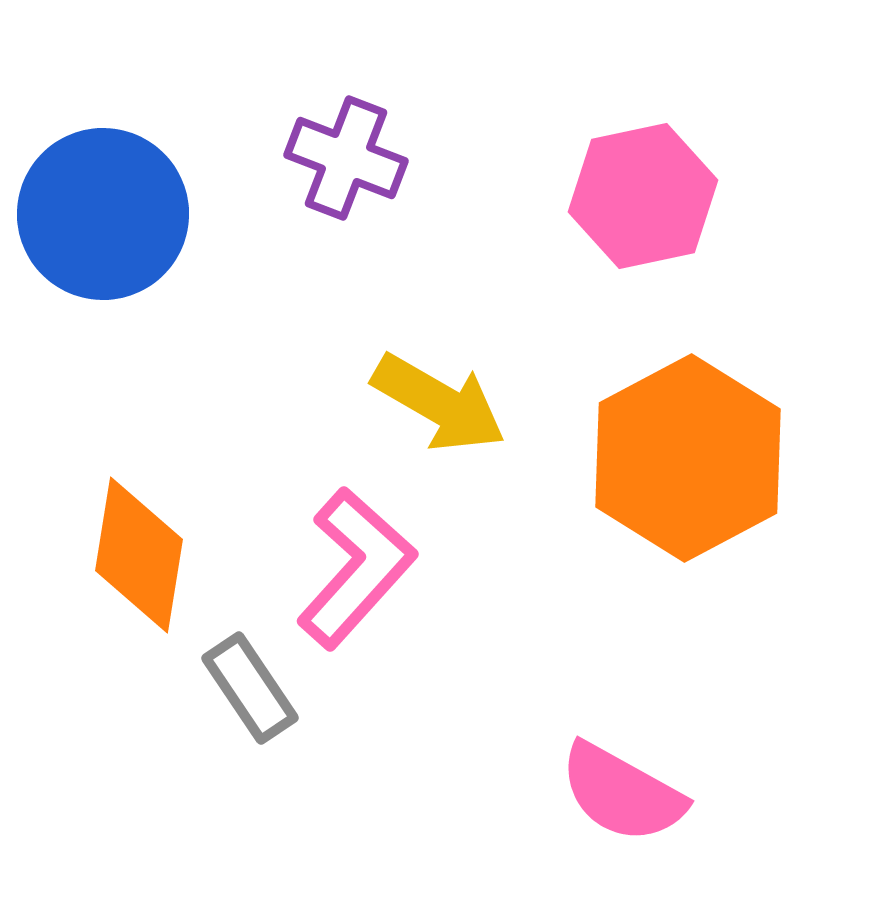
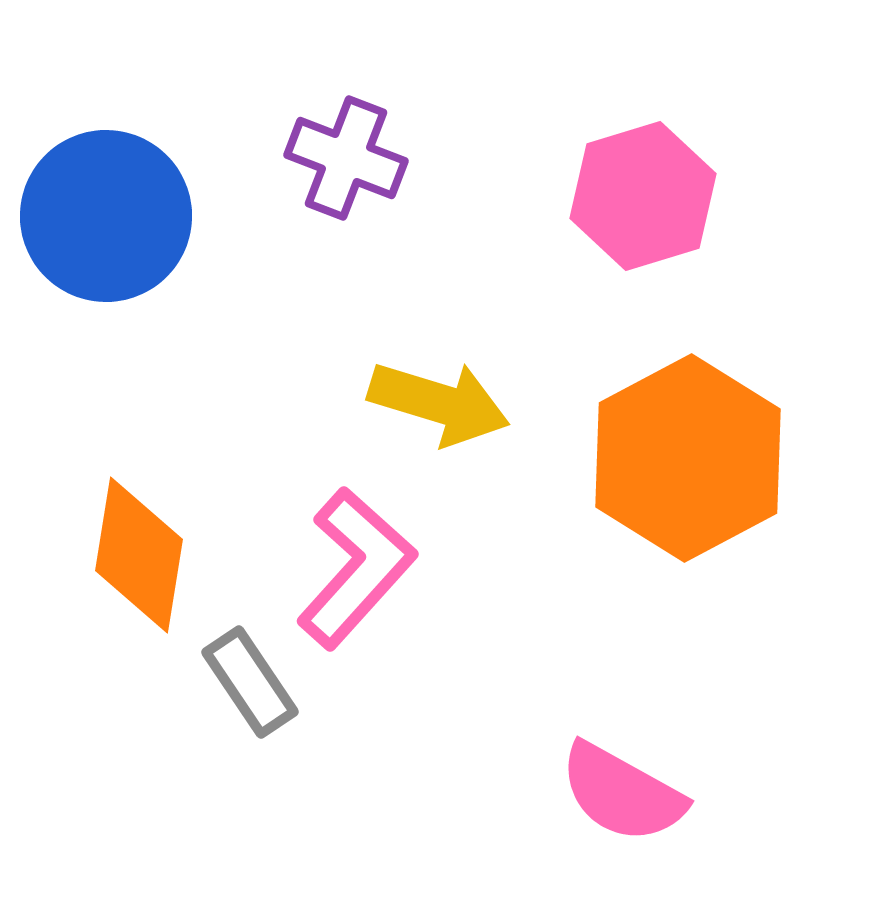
pink hexagon: rotated 5 degrees counterclockwise
blue circle: moved 3 px right, 2 px down
yellow arrow: rotated 13 degrees counterclockwise
gray rectangle: moved 6 px up
